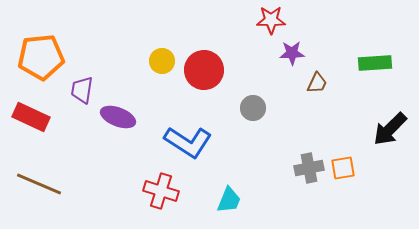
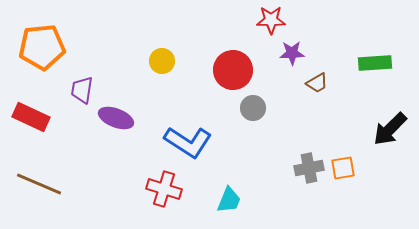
orange pentagon: moved 1 px right, 10 px up
red circle: moved 29 px right
brown trapezoid: rotated 35 degrees clockwise
purple ellipse: moved 2 px left, 1 px down
red cross: moved 3 px right, 2 px up
